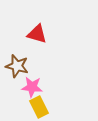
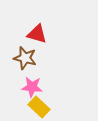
brown star: moved 8 px right, 8 px up
yellow rectangle: rotated 20 degrees counterclockwise
